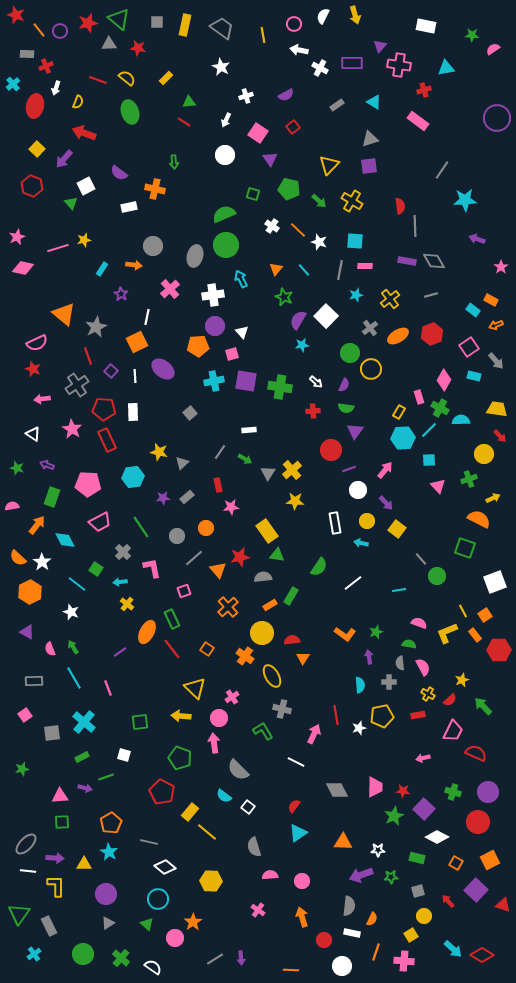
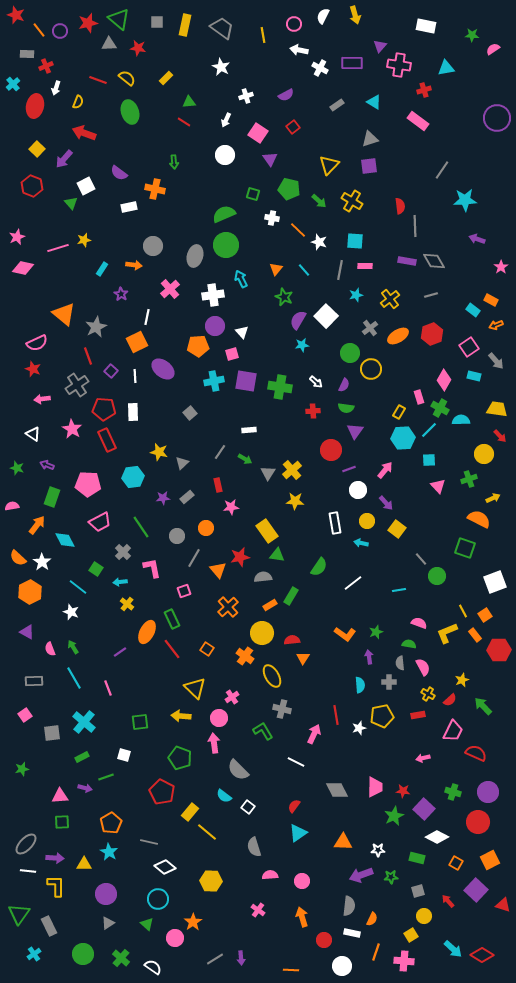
white cross at (272, 226): moved 8 px up; rotated 24 degrees counterclockwise
gray line at (194, 558): rotated 18 degrees counterclockwise
cyan line at (77, 584): moved 1 px right, 3 px down
